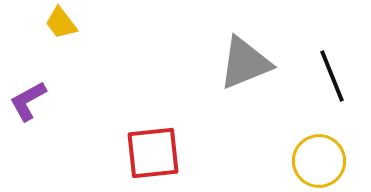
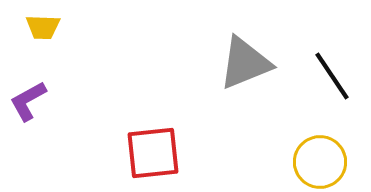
yellow trapezoid: moved 18 px left, 4 px down; rotated 51 degrees counterclockwise
black line: rotated 12 degrees counterclockwise
yellow circle: moved 1 px right, 1 px down
